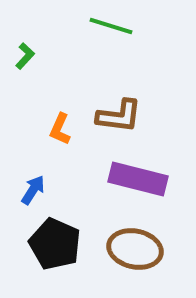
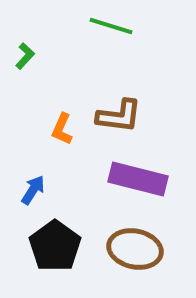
orange L-shape: moved 2 px right
black pentagon: moved 2 px down; rotated 12 degrees clockwise
